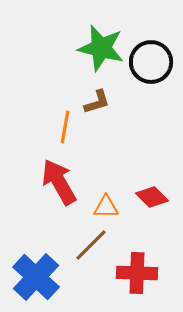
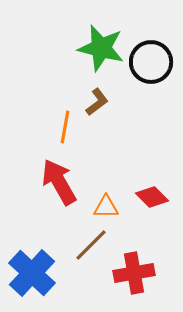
brown L-shape: rotated 20 degrees counterclockwise
red cross: moved 3 px left; rotated 12 degrees counterclockwise
blue cross: moved 4 px left, 4 px up
